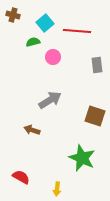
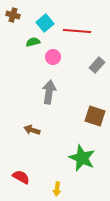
gray rectangle: rotated 49 degrees clockwise
gray arrow: moved 1 px left, 8 px up; rotated 50 degrees counterclockwise
